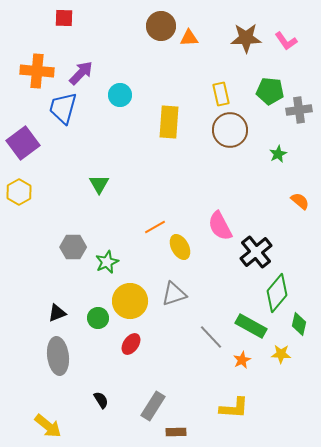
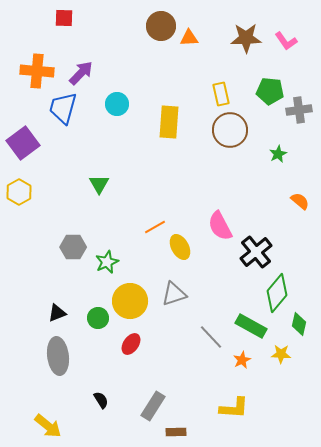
cyan circle at (120, 95): moved 3 px left, 9 px down
